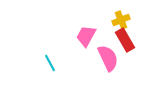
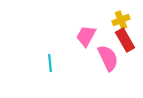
cyan line: rotated 24 degrees clockwise
